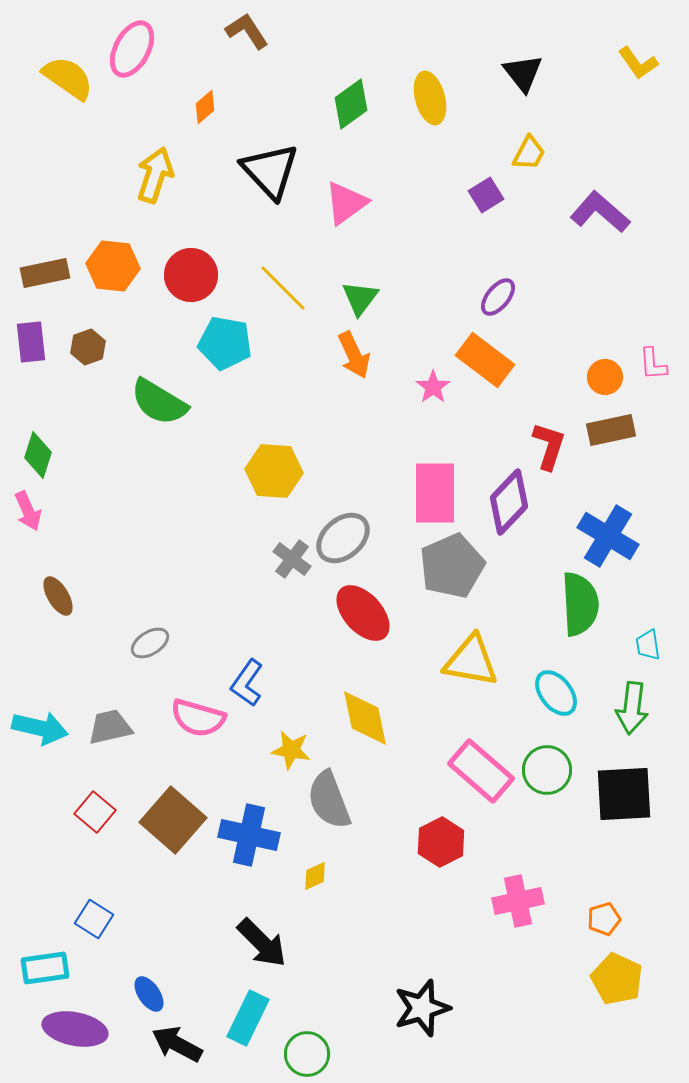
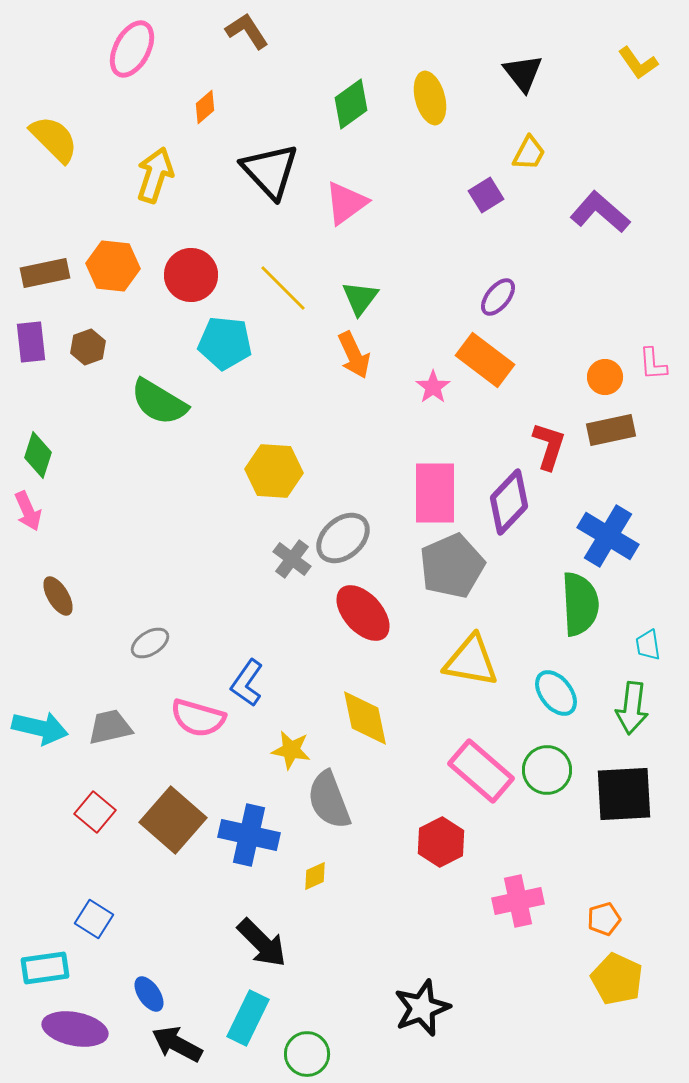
yellow semicircle at (68, 78): moved 14 px left, 61 px down; rotated 10 degrees clockwise
cyan pentagon at (225, 343): rotated 4 degrees counterclockwise
black star at (422, 1008): rotated 4 degrees counterclockwise
